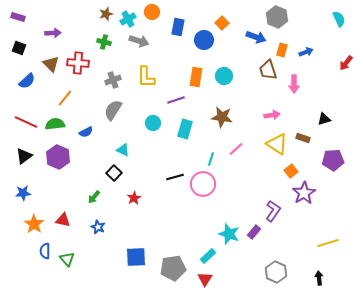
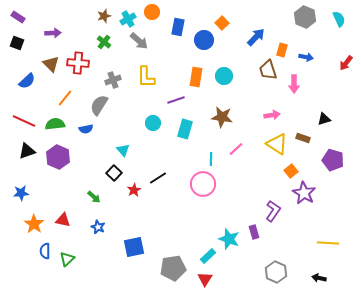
brown star at (106, 14): moved 2 px left, 2 px down
purple rectangle at (18, 17): rotated 16 degrees clockwise
gray hexagon at (277, 17): moved 28 px right
blue arrow at (256, 37): rotated 66 degrees counterclockwise
gray arrow at (139, 41): rotated 24 degrees clockwise
green cross at (104, 42): rotated 24 degrees clockwise
black square at (19, 48): moved 2 px left, 5 px up
blue arrow at (306, 52): moved 5 px down; rotated 32 degrees clockwise
gray semicircle at (113, 110): moved 14 px left, 5 px up
red line at (26, 122): moved 2 px left, 1 px up
blue semicircle at (86, 132): moved 3 px up; rotated 16 degrees clockwise
cyan triangle at (123, 150): rotated 24 degrees clockwise
black triangle at (24, 156): moved 3 px right, 5 px up; rotated 18 degrees clockwise
cyan line at (211, 159): rotated 16 degrees counterclockwise
purple pentagon at (333, 160): rotated 20 degrees clockwise
black line at (175, 177): moved 17 px left, 1 px down; rotated 18 degrees counterclockwise
blue star at (23, 193): moved 2 px left
purple star at (304, 193): rotated 10 degrees counterclockwise
green arrow at (94, 197): rotated 88 degrees counterclockwise
red star at (134, 198): moved 8 px up
purple rectangle at (254, 232): rotated 56 degrees counterclockwise
cyan star at (229, 234): moved 5 px down
yellow line at (328, 243): rotated 20 degrees clockwise
blue square at (136, 257): moved 2 px left, 10 px up; rotated 10 degrees counterclockwise
green triangle at (67, 259): rotated 28 degrees clockwise
black arrow at (319, 278): rotated 72 degrees counterclockwise
